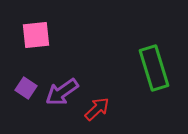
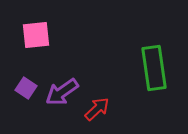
green rectangle: rotated 9 degrees clockwise
